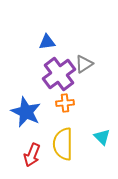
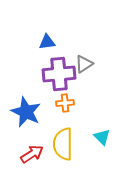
purple cross: rotated 32 degrees clockwise
red arrow: moved 1 px up; rotated 145 degrees counterclockwise
